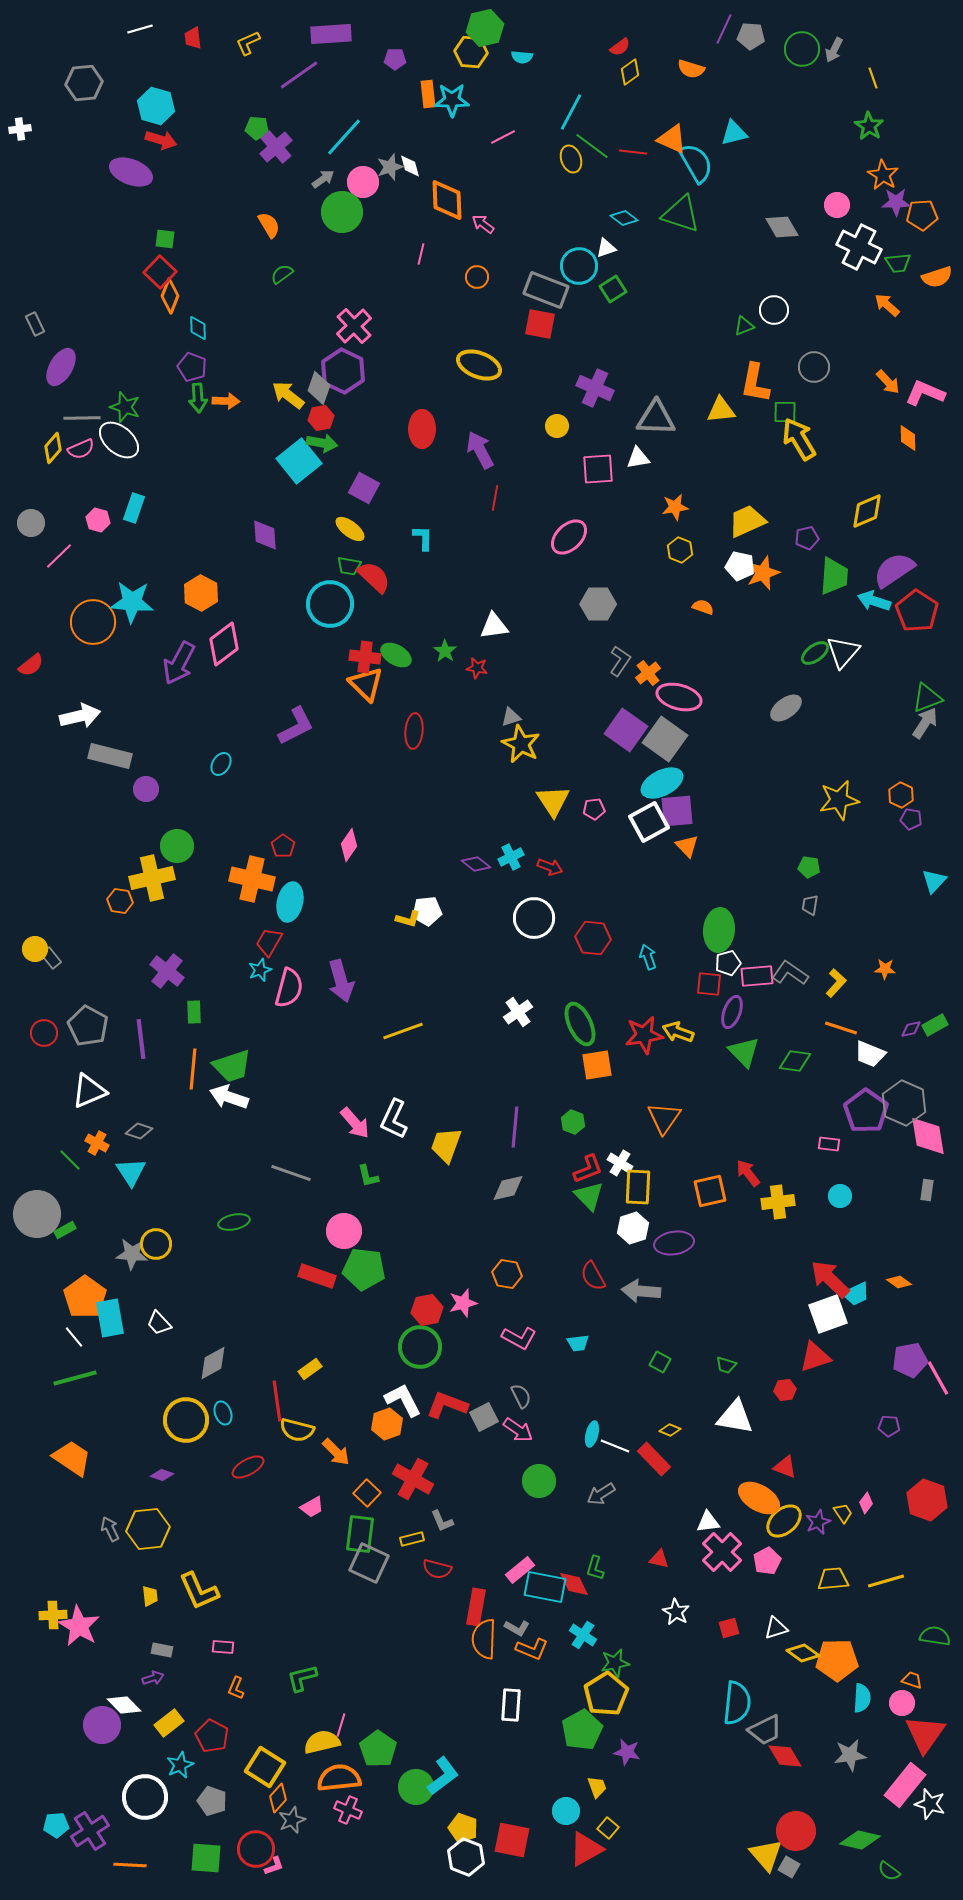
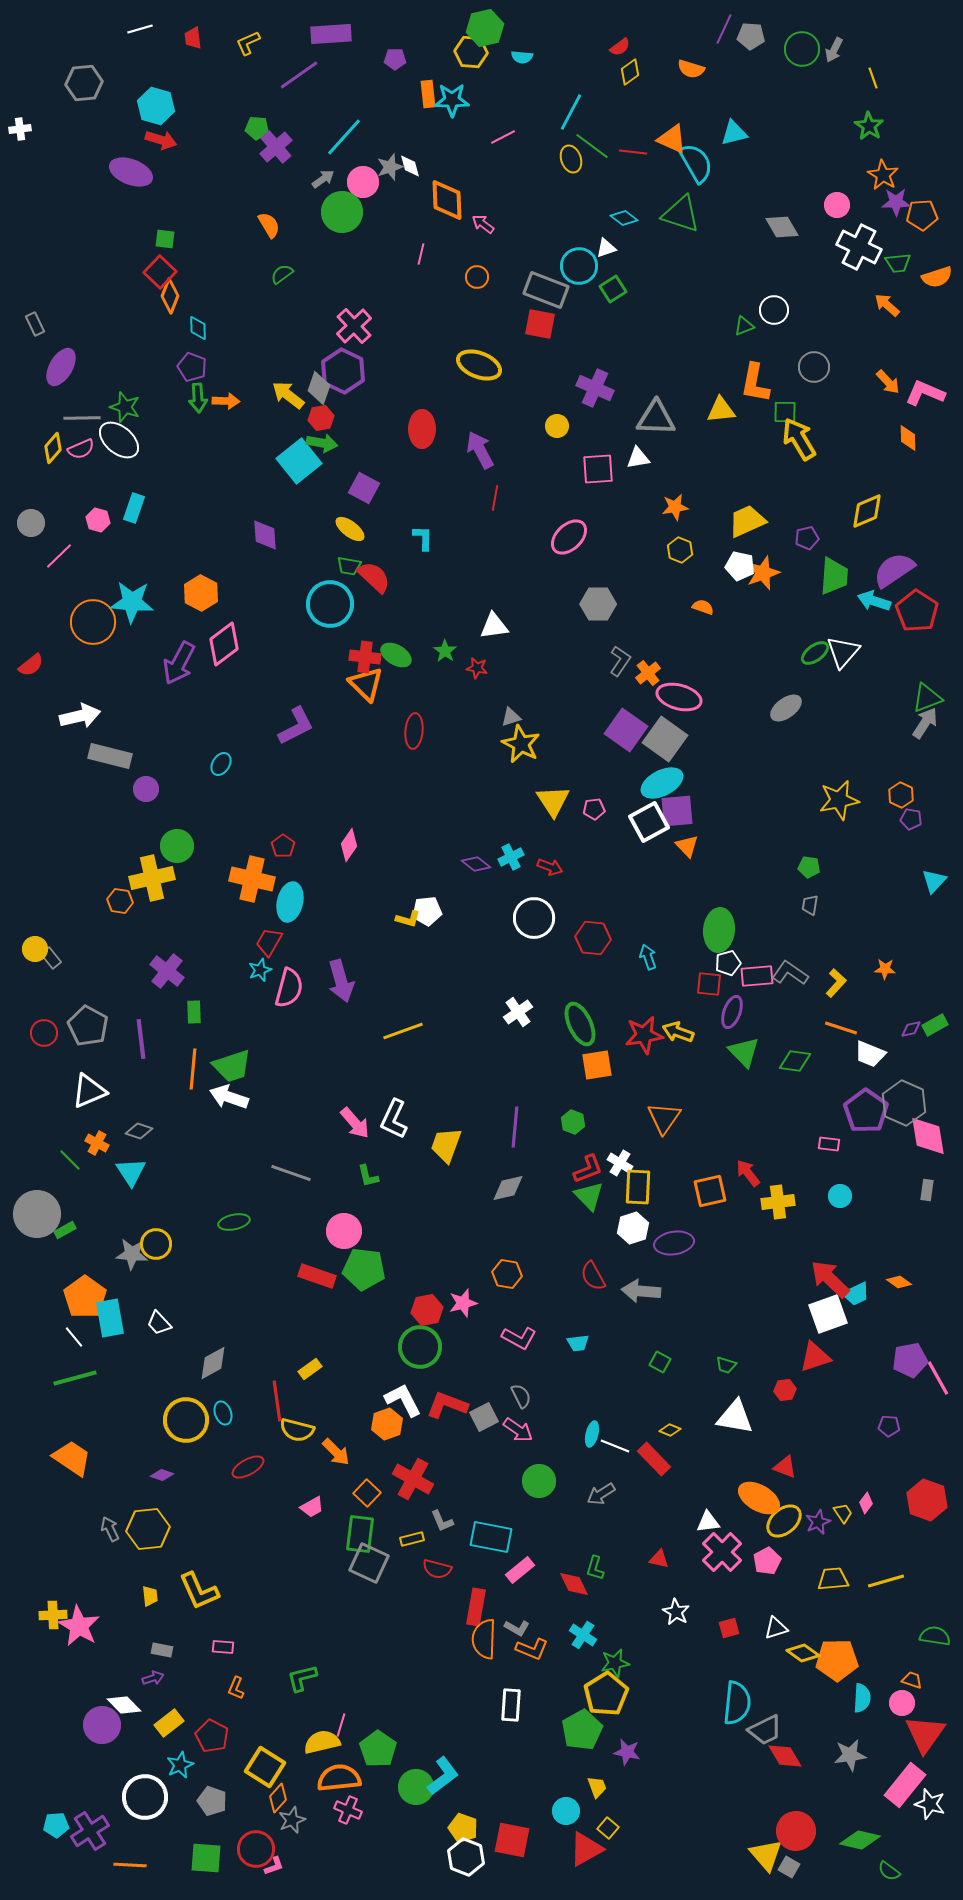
cyan rectangle at (545, 1587): moved 54 px left, 50 px up
